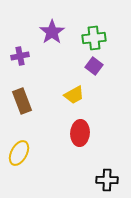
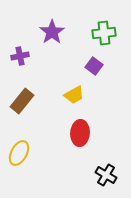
green cross: moved 10 px right, 5 px up
brown rectangle: rotated 60 degrees clockwise
black cross: moved 1 px left, 5 px up; rotated 30 degrees clockwise
